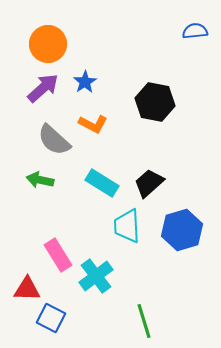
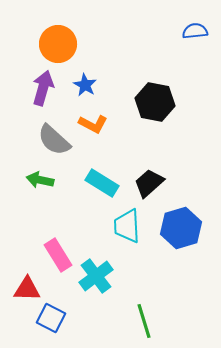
orange circle: moved 10 px right
blue star: moved 3 px down; rotated 10 degrees counterclockwise
purple arrow: rotated 32 degrees counterclockwise
blue hexagon: moved 1 px left, 2 px up
